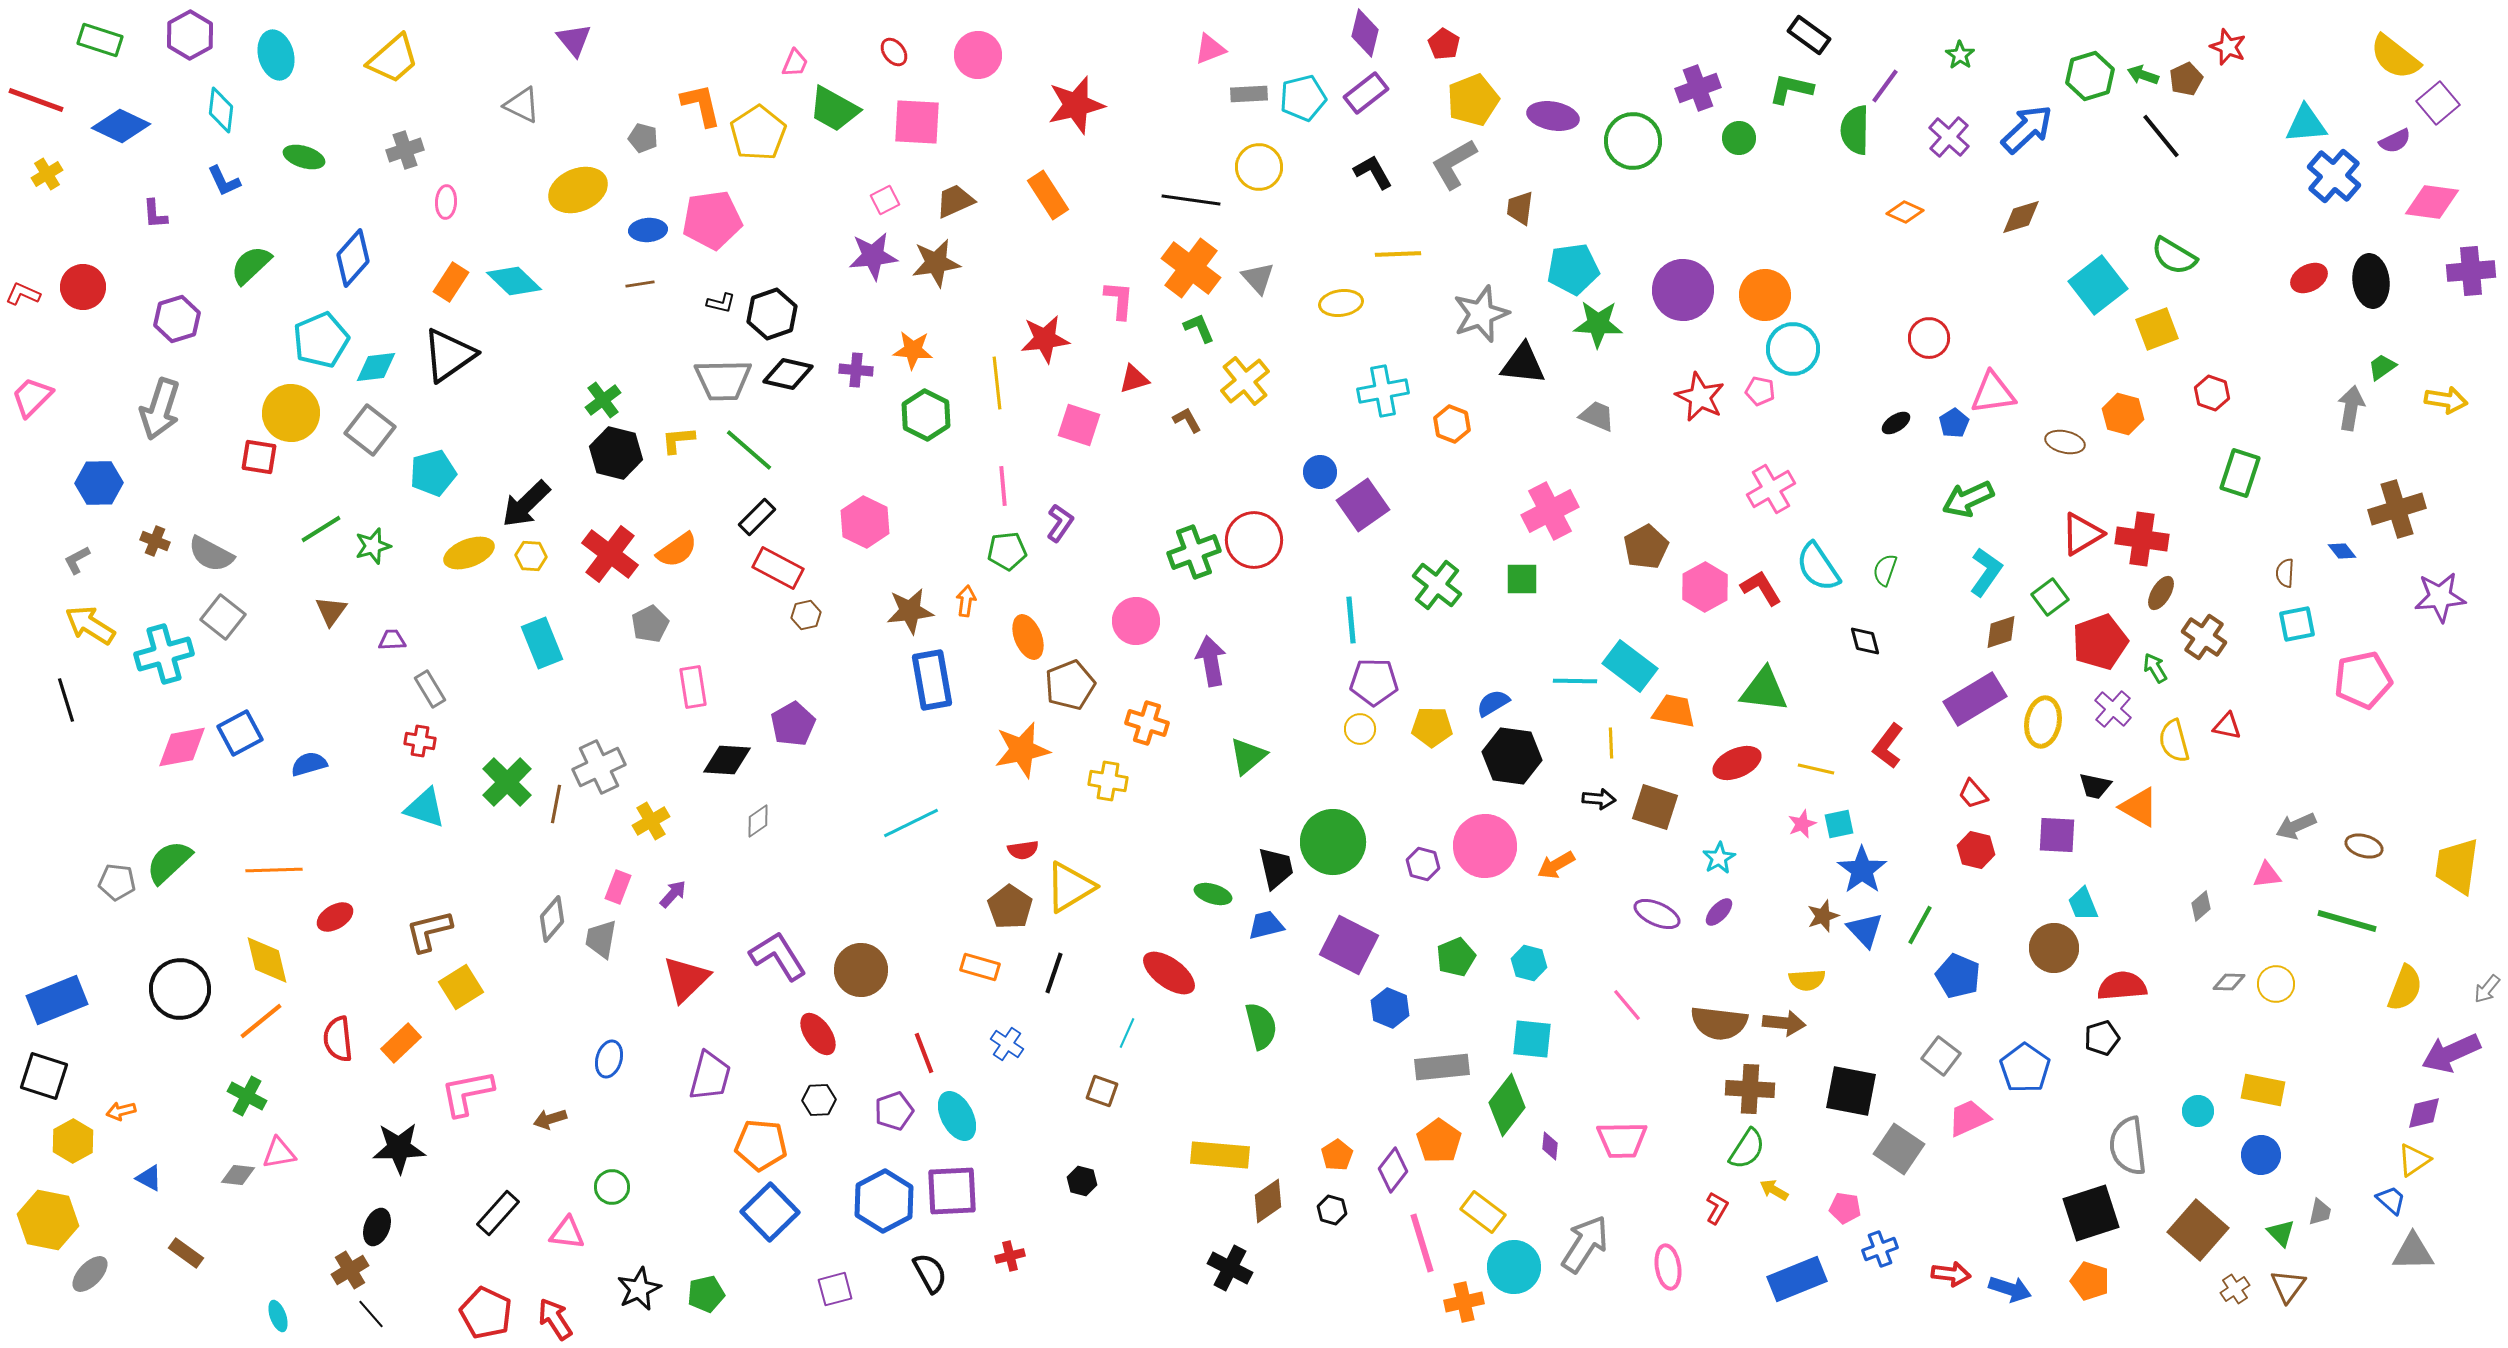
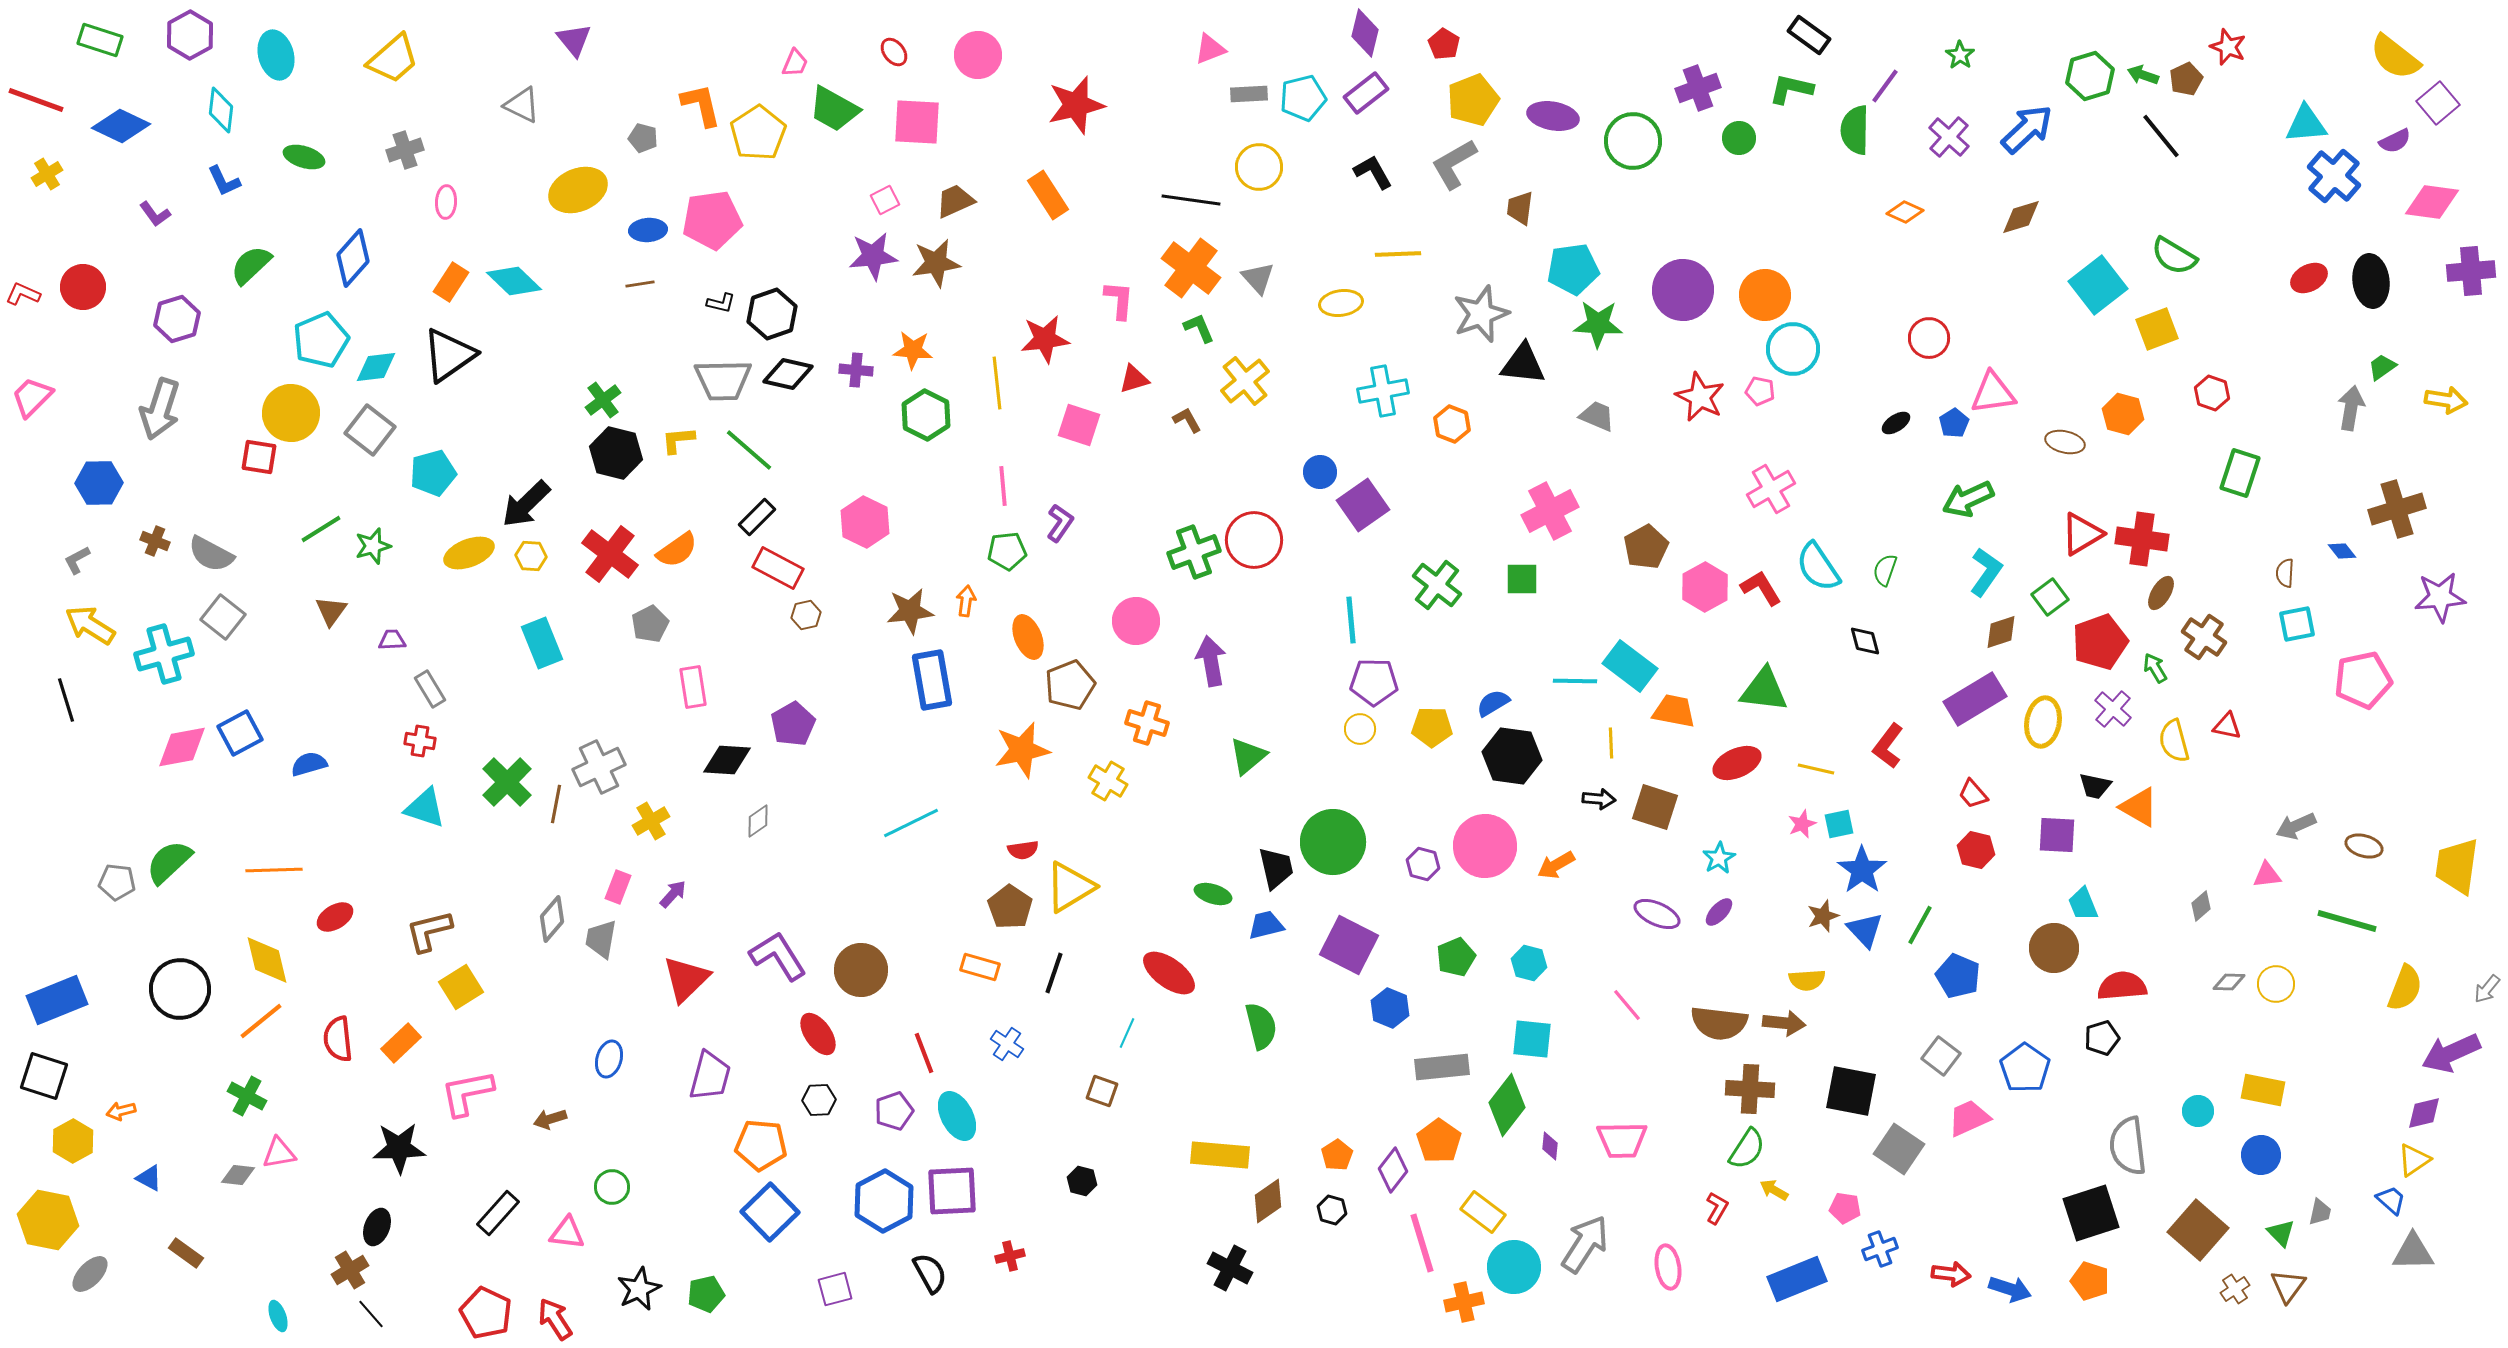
purple L-shape at (155, 214): rotated 32 degrees counterclockwise
yellow cross at (1108, 781): rotated 21 degrees clockwise
